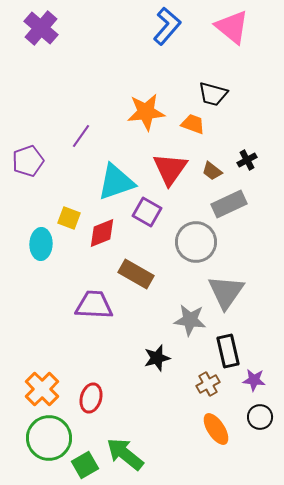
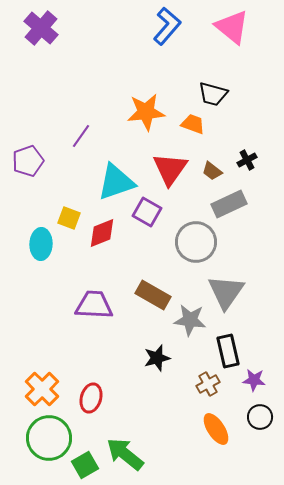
brown rectangle: moved 17 px right, 21 px down
